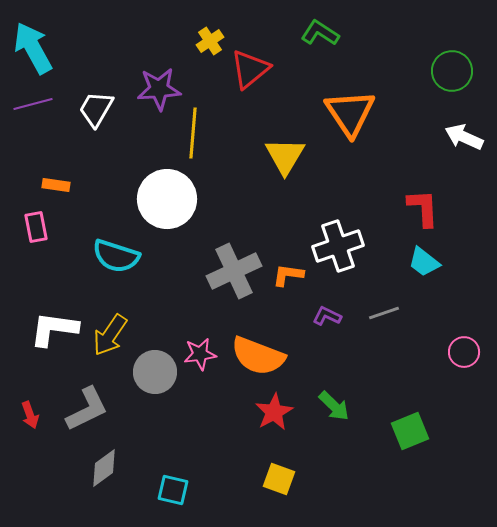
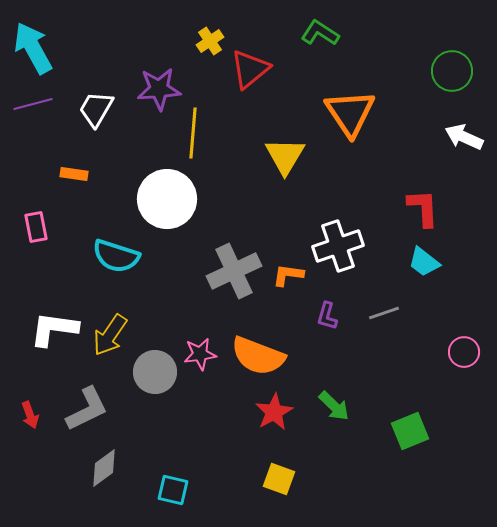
orange rectangle: moved 18 px right, 11 px up
purple L-shape: rotated 100 degrees counterclockwise
